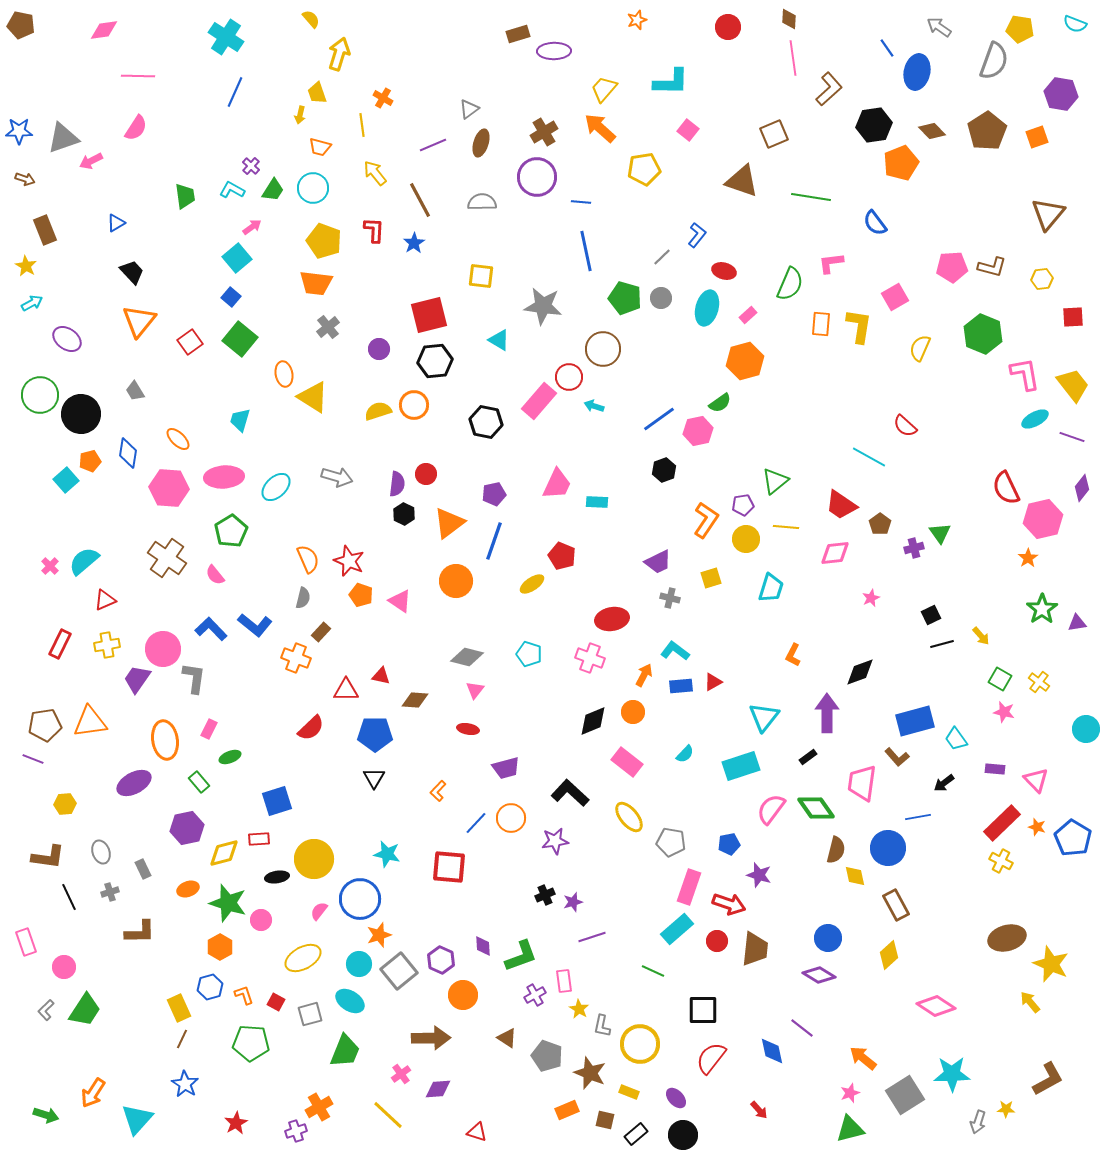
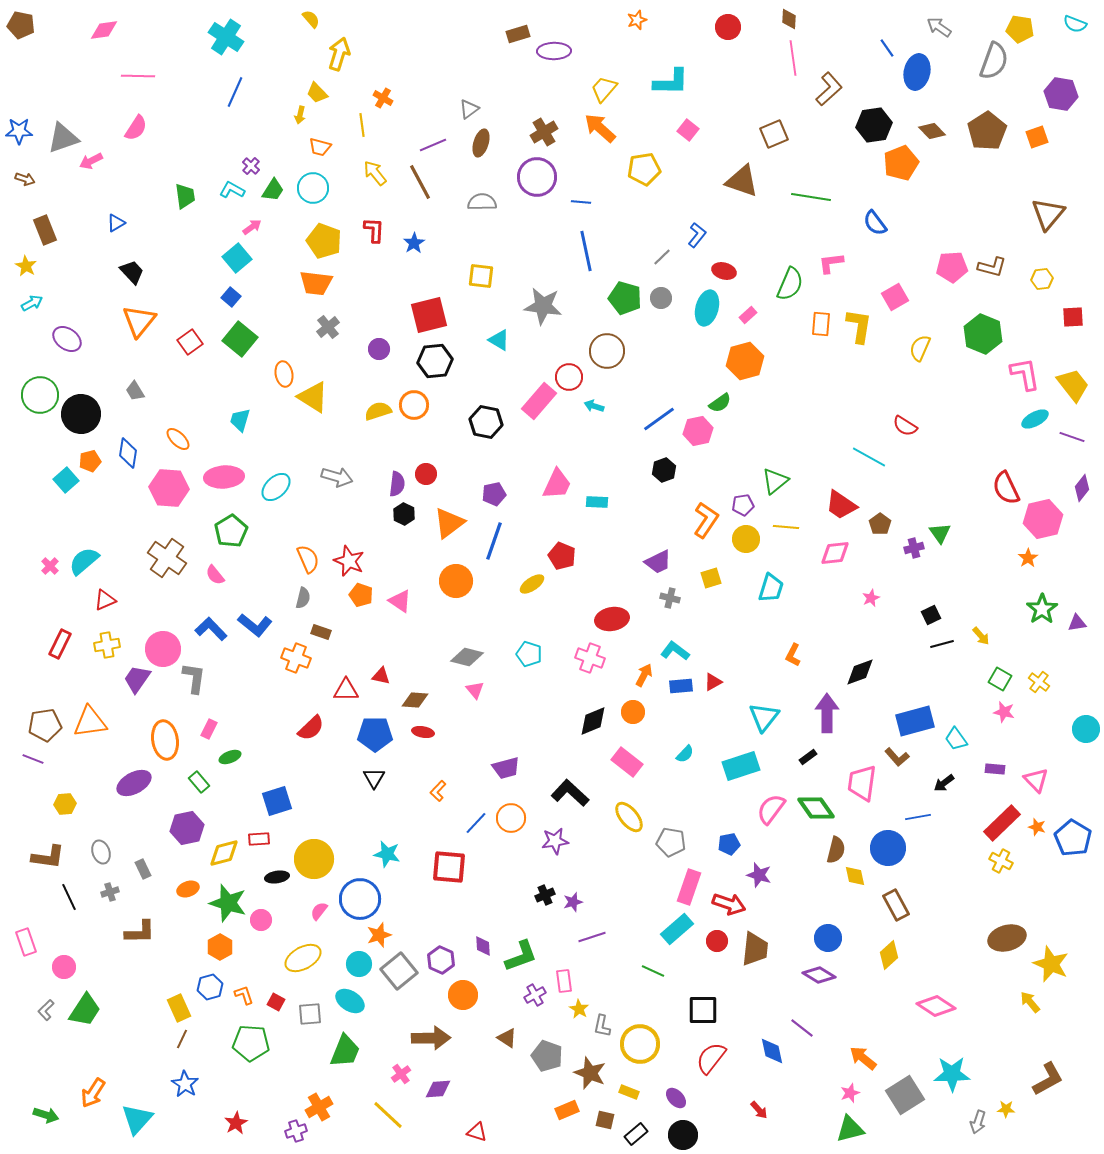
yellow trapezoid at (317, 93): rotated 25 degrees counterclockwise
brown line at (420, 200): moved 18 px up
brown circle at (603, 349): moved 4 px right, 2 px down
red semicircle at (905, 426): rotated 10 degrees counterclockwise
brown rectangle at (321, 632): rotated 66 degrees clockwise
pink triangle at (475, 690): rotated 18 degrees counterclockwise
red ellipse at (468, 729): moved 45 px left, 3 px down
gray square at (310, 1014): rotated 10 degrees clockwise
